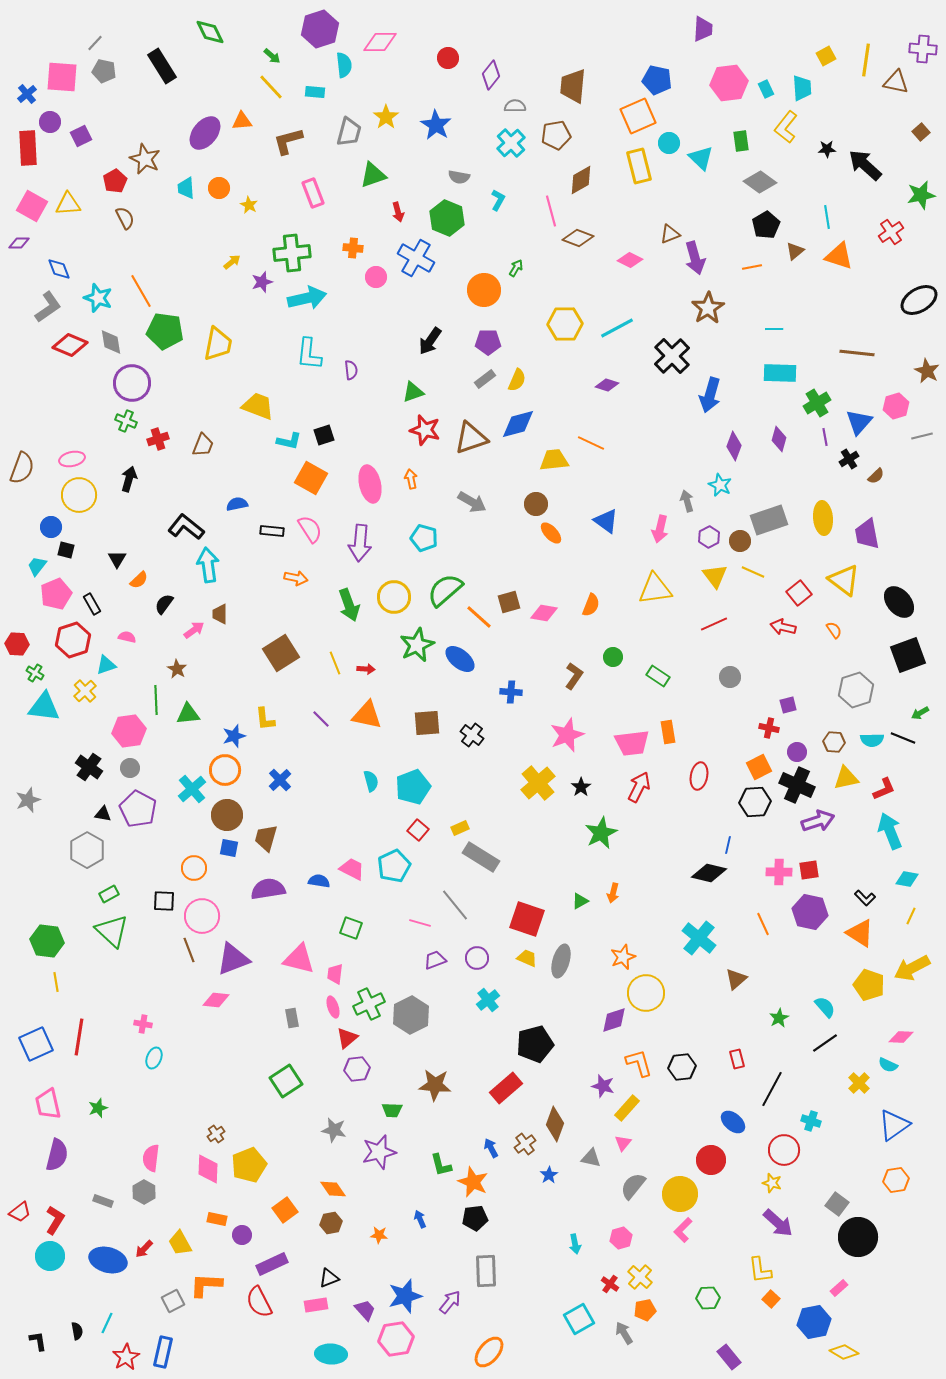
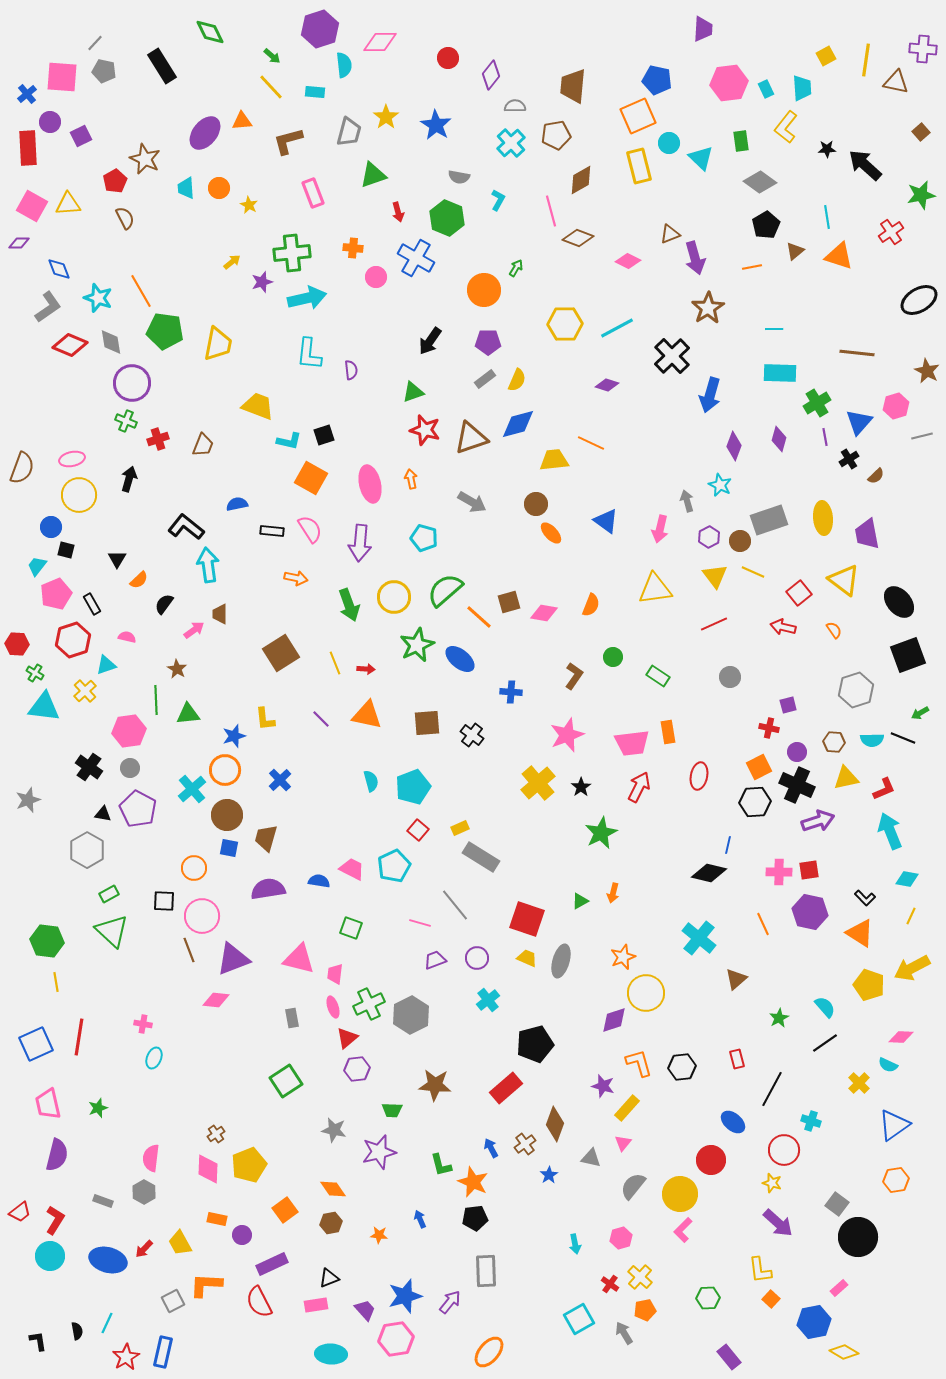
pink diamond at (630, 260): moved 2 px left, 1 px down
